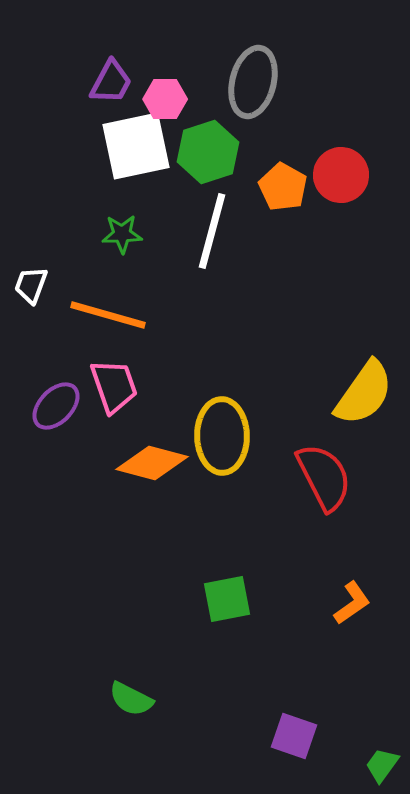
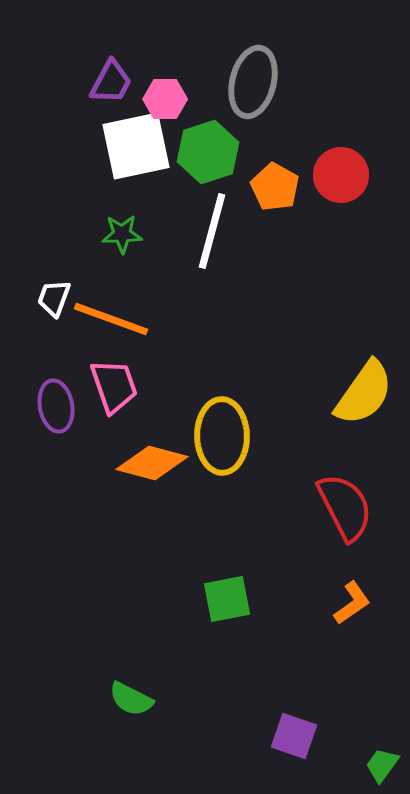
orange pentagon: moved 8 px left
white trapezoid: moved 23 px right, 13 px down
orange line: moved 3 px right, 4 px down; rotated 4 degrees clockwise
purple ellipse: rotated 54 degrees counterclockwise
red semicircle: moved 21 px right, 30 px down
